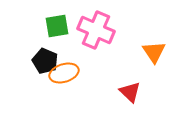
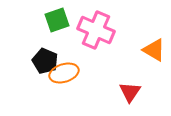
green square: moved 6 px up; rotated 10 degrees counterclockwise
orange triangle: moved 2 px up; rotated 25 degrees counterclockwise
red triangle: rotated 20 degrees clockwise
